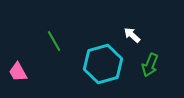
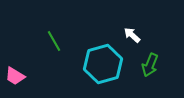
pink trapezoid: moved 3 px left, 4 px down; rotated 30 degrees counterclockwise
